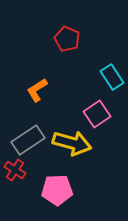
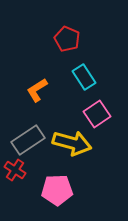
cyan rectangle: moved 28 px left
